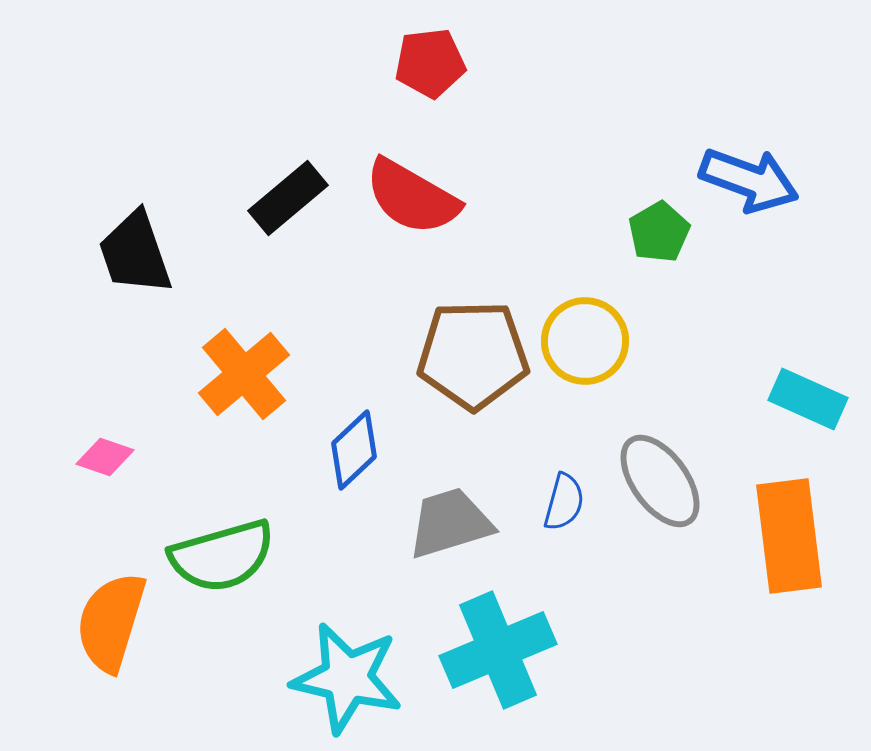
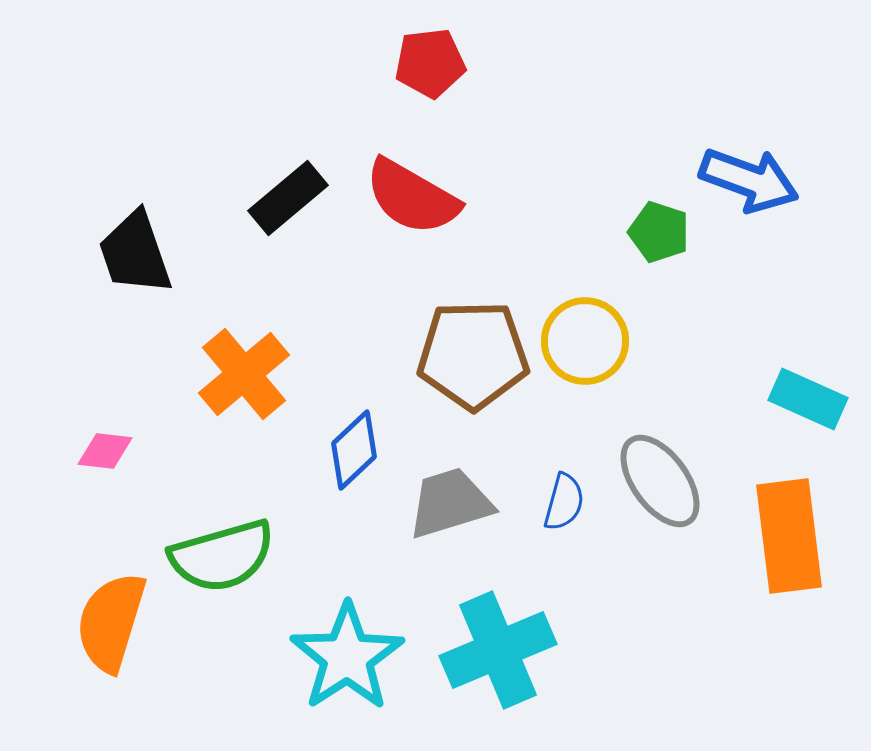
green pentagon: rotated 24 degrees counterclockwise
pink diamond: moved 6 px up; rotated 12 degrees counterclockwise
gray trapezoid: moved 20 px up
cyan star: moved 21 px up; rotated 26 degrees clockwise
